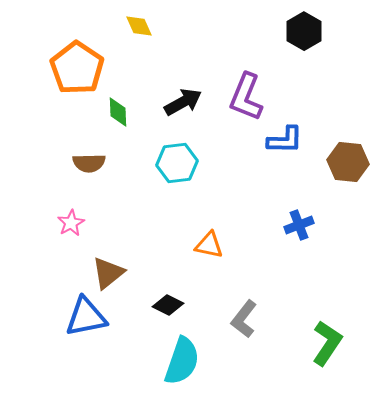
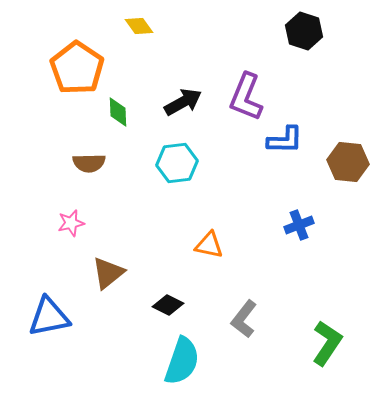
yellow diamond: rotated 12 degrees counterclockwise
black hexagon: rotated 12 degrees counterclockwise
pink star: rotated 16 degrees clockwise
blue triangle: moved 37 px left
